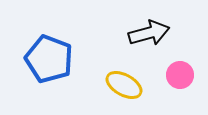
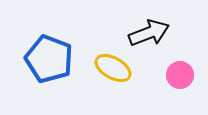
black arrow: rotated 6 degrees counterclockwise
yellow ellipse: moved 11 px left, 17 px up
